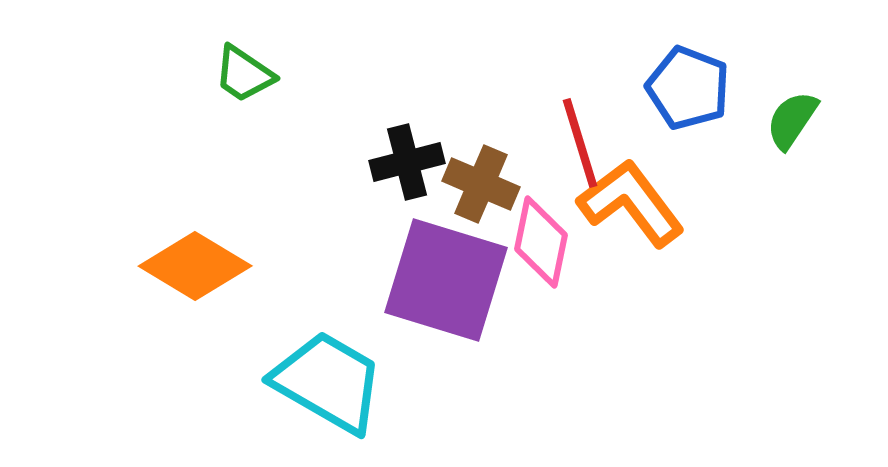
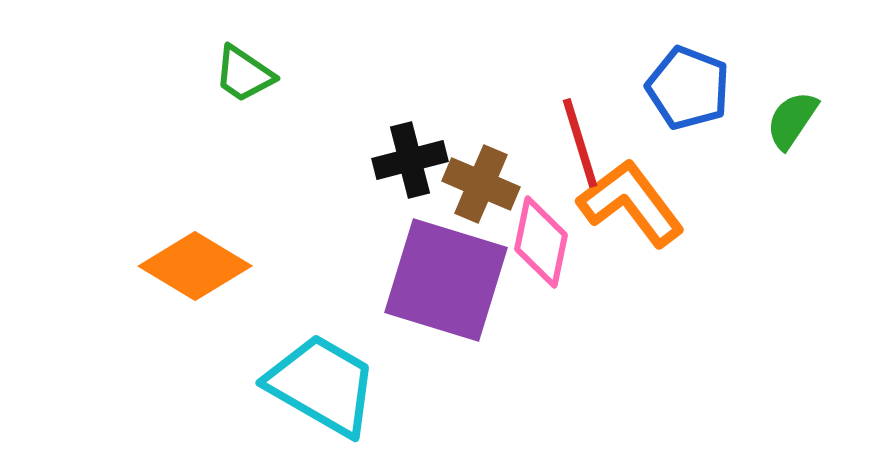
black cross: moved 3 px right, 2 px up
cyan trapezoid: moved 6 px left, 3 px down
